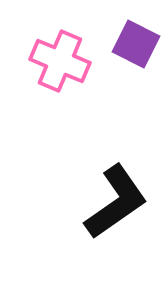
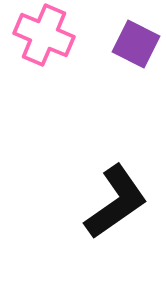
pink cross: moved 16 px left, 26 px up
